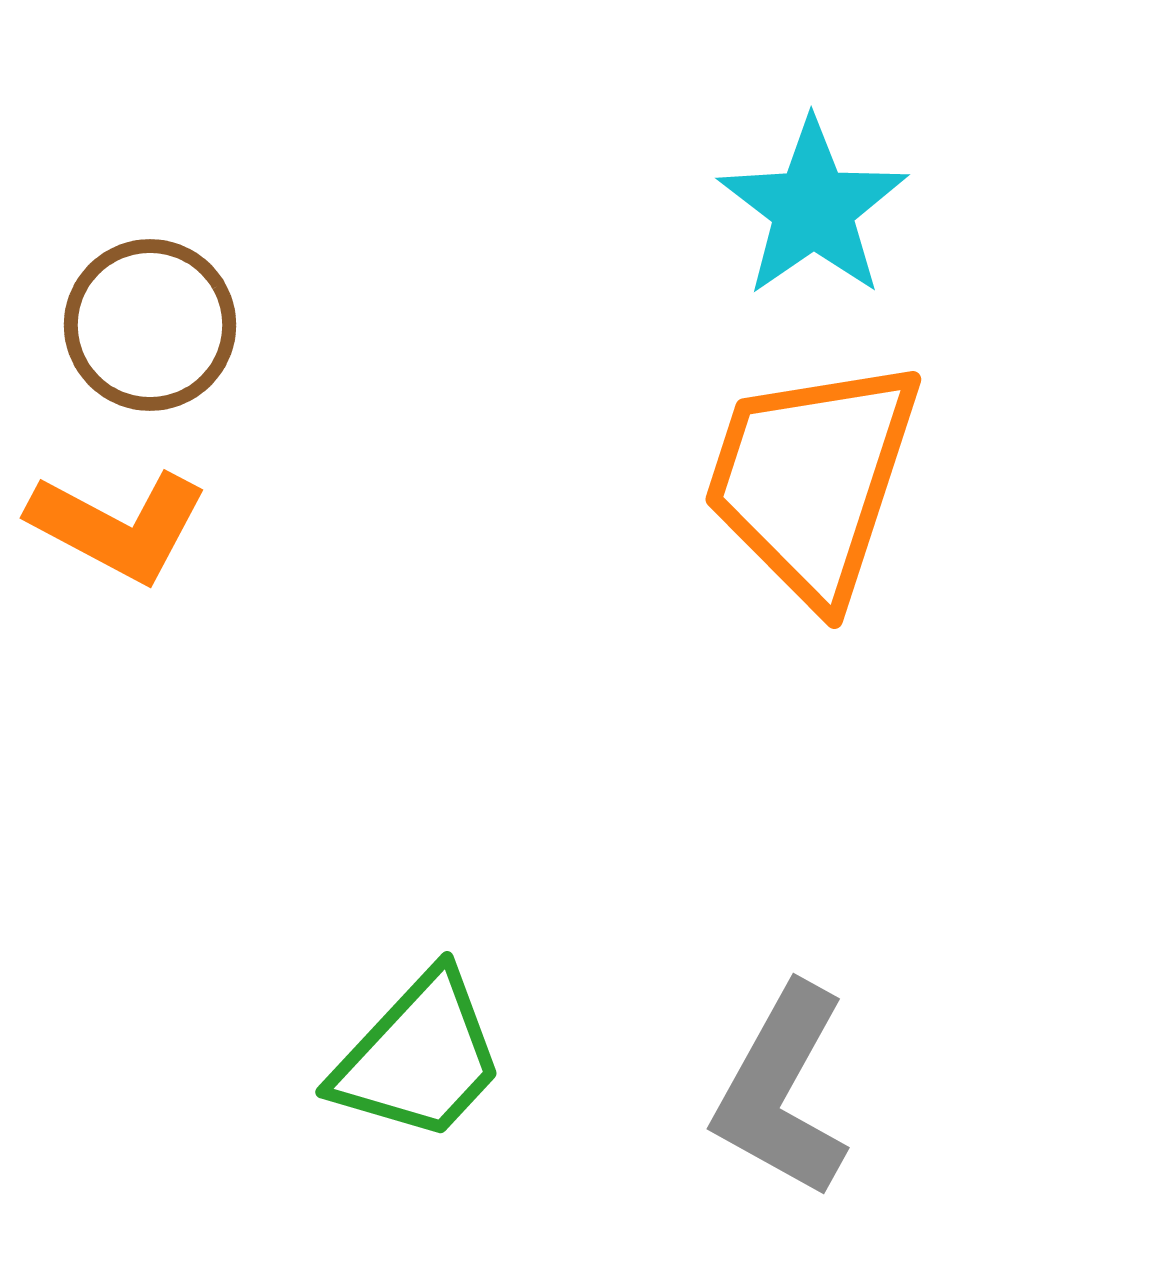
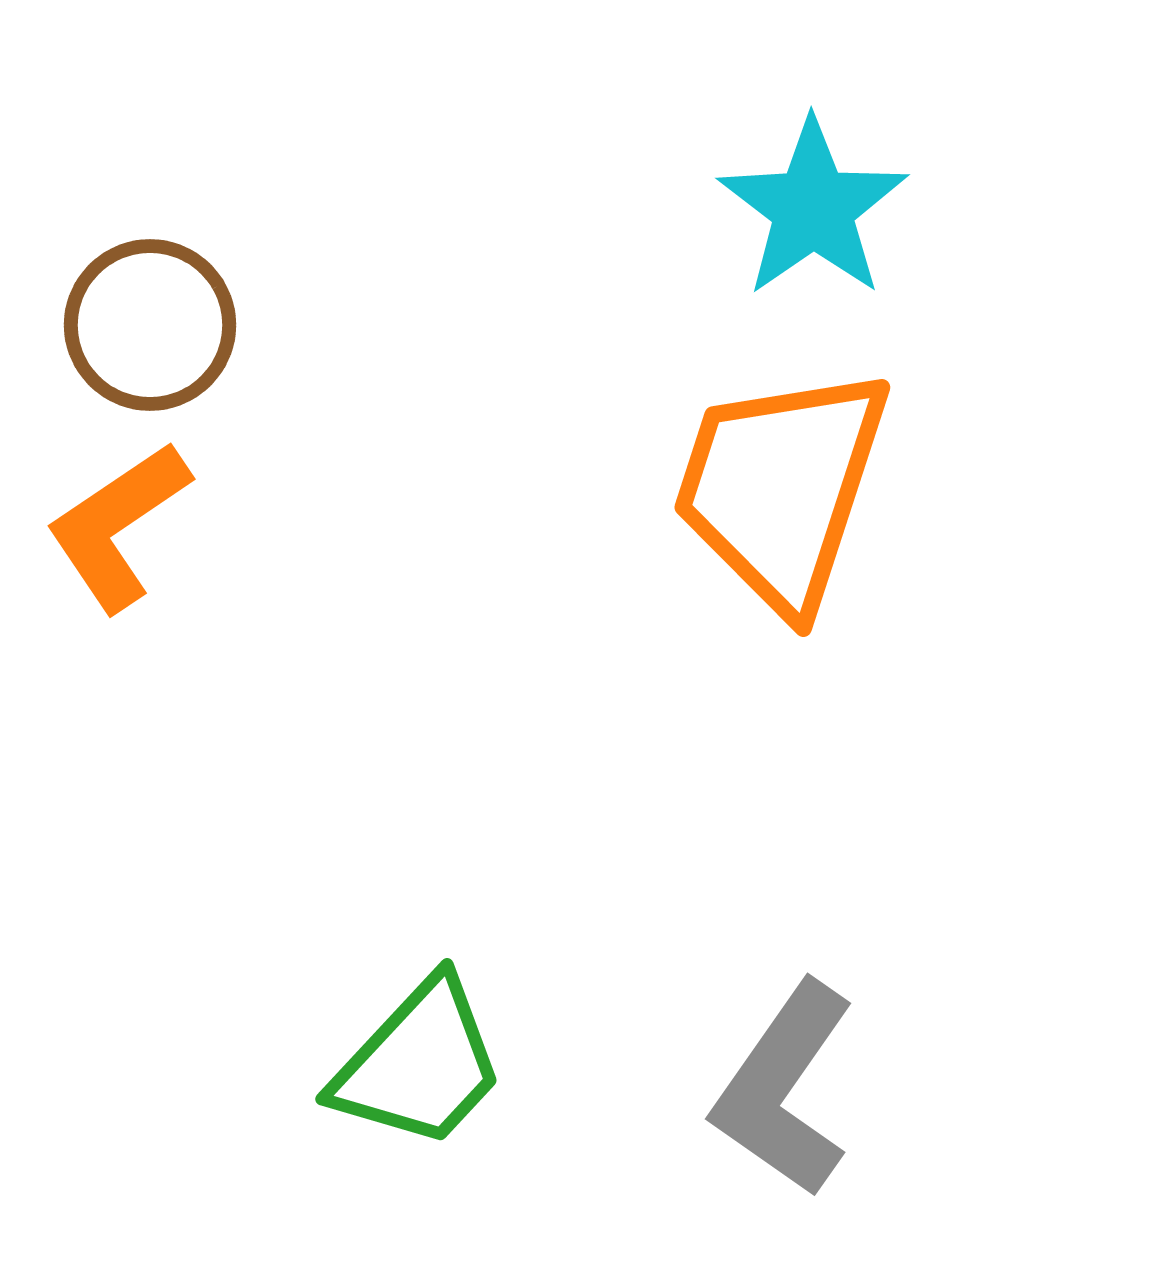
orange trapezoid: moved 31 px left, 8 px down
orange L-shape: rotated 118 degrees clockwise
green trapezoid: moved 7 px down
gray L-shape: moved 2 px right, 2 px up; rotated 6 degrees clockwise
